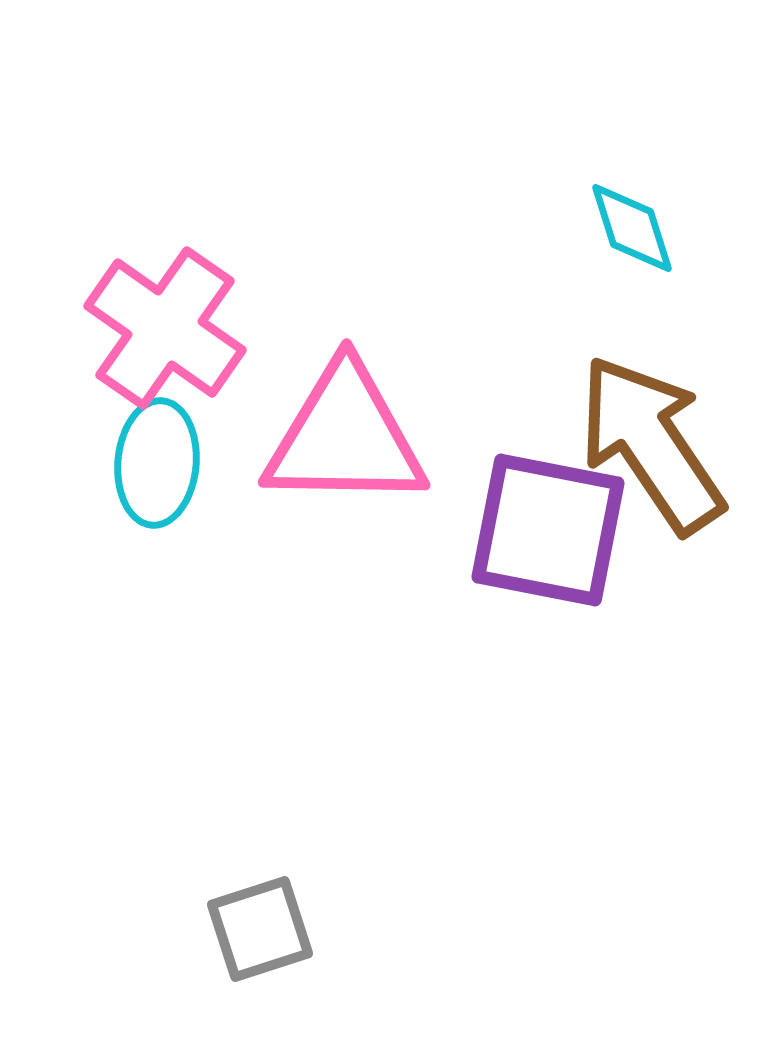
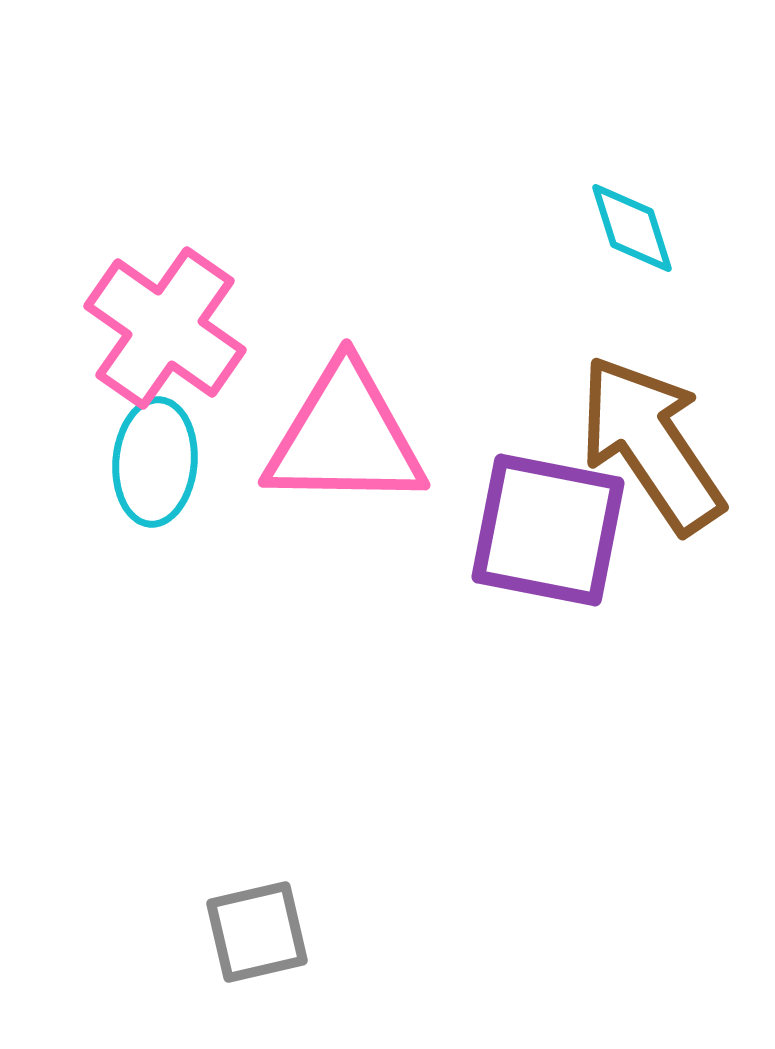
cyan ellipse: moved 2 px left, 1 px up
gray square: moved 3 px left, 3 px down; rotated 5 degrees clockwise
